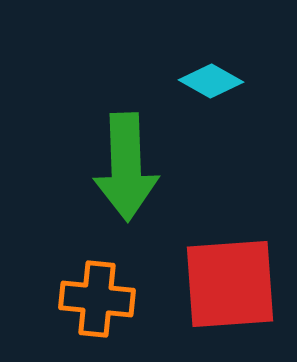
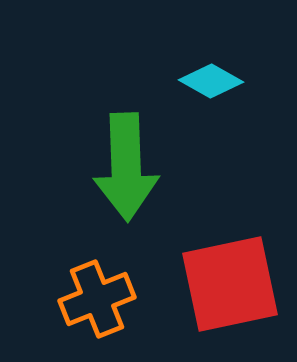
red square: rotated 8 degrees counterclockwise
orange cross: rotated 28 degrees counterclockwise
